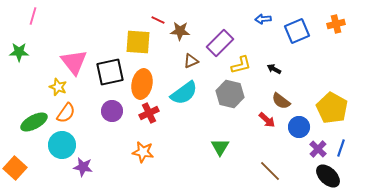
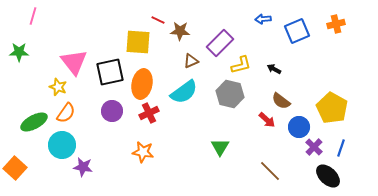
cyan semicircle: moved 1 px up
purple cross: moved 4 px left, 2 px up
